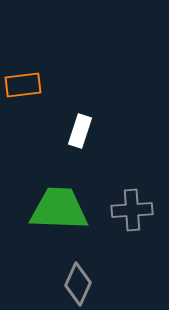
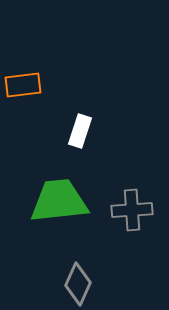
green trapezoid: moved 8 px up; rotated 8 degrees counterclockwise
